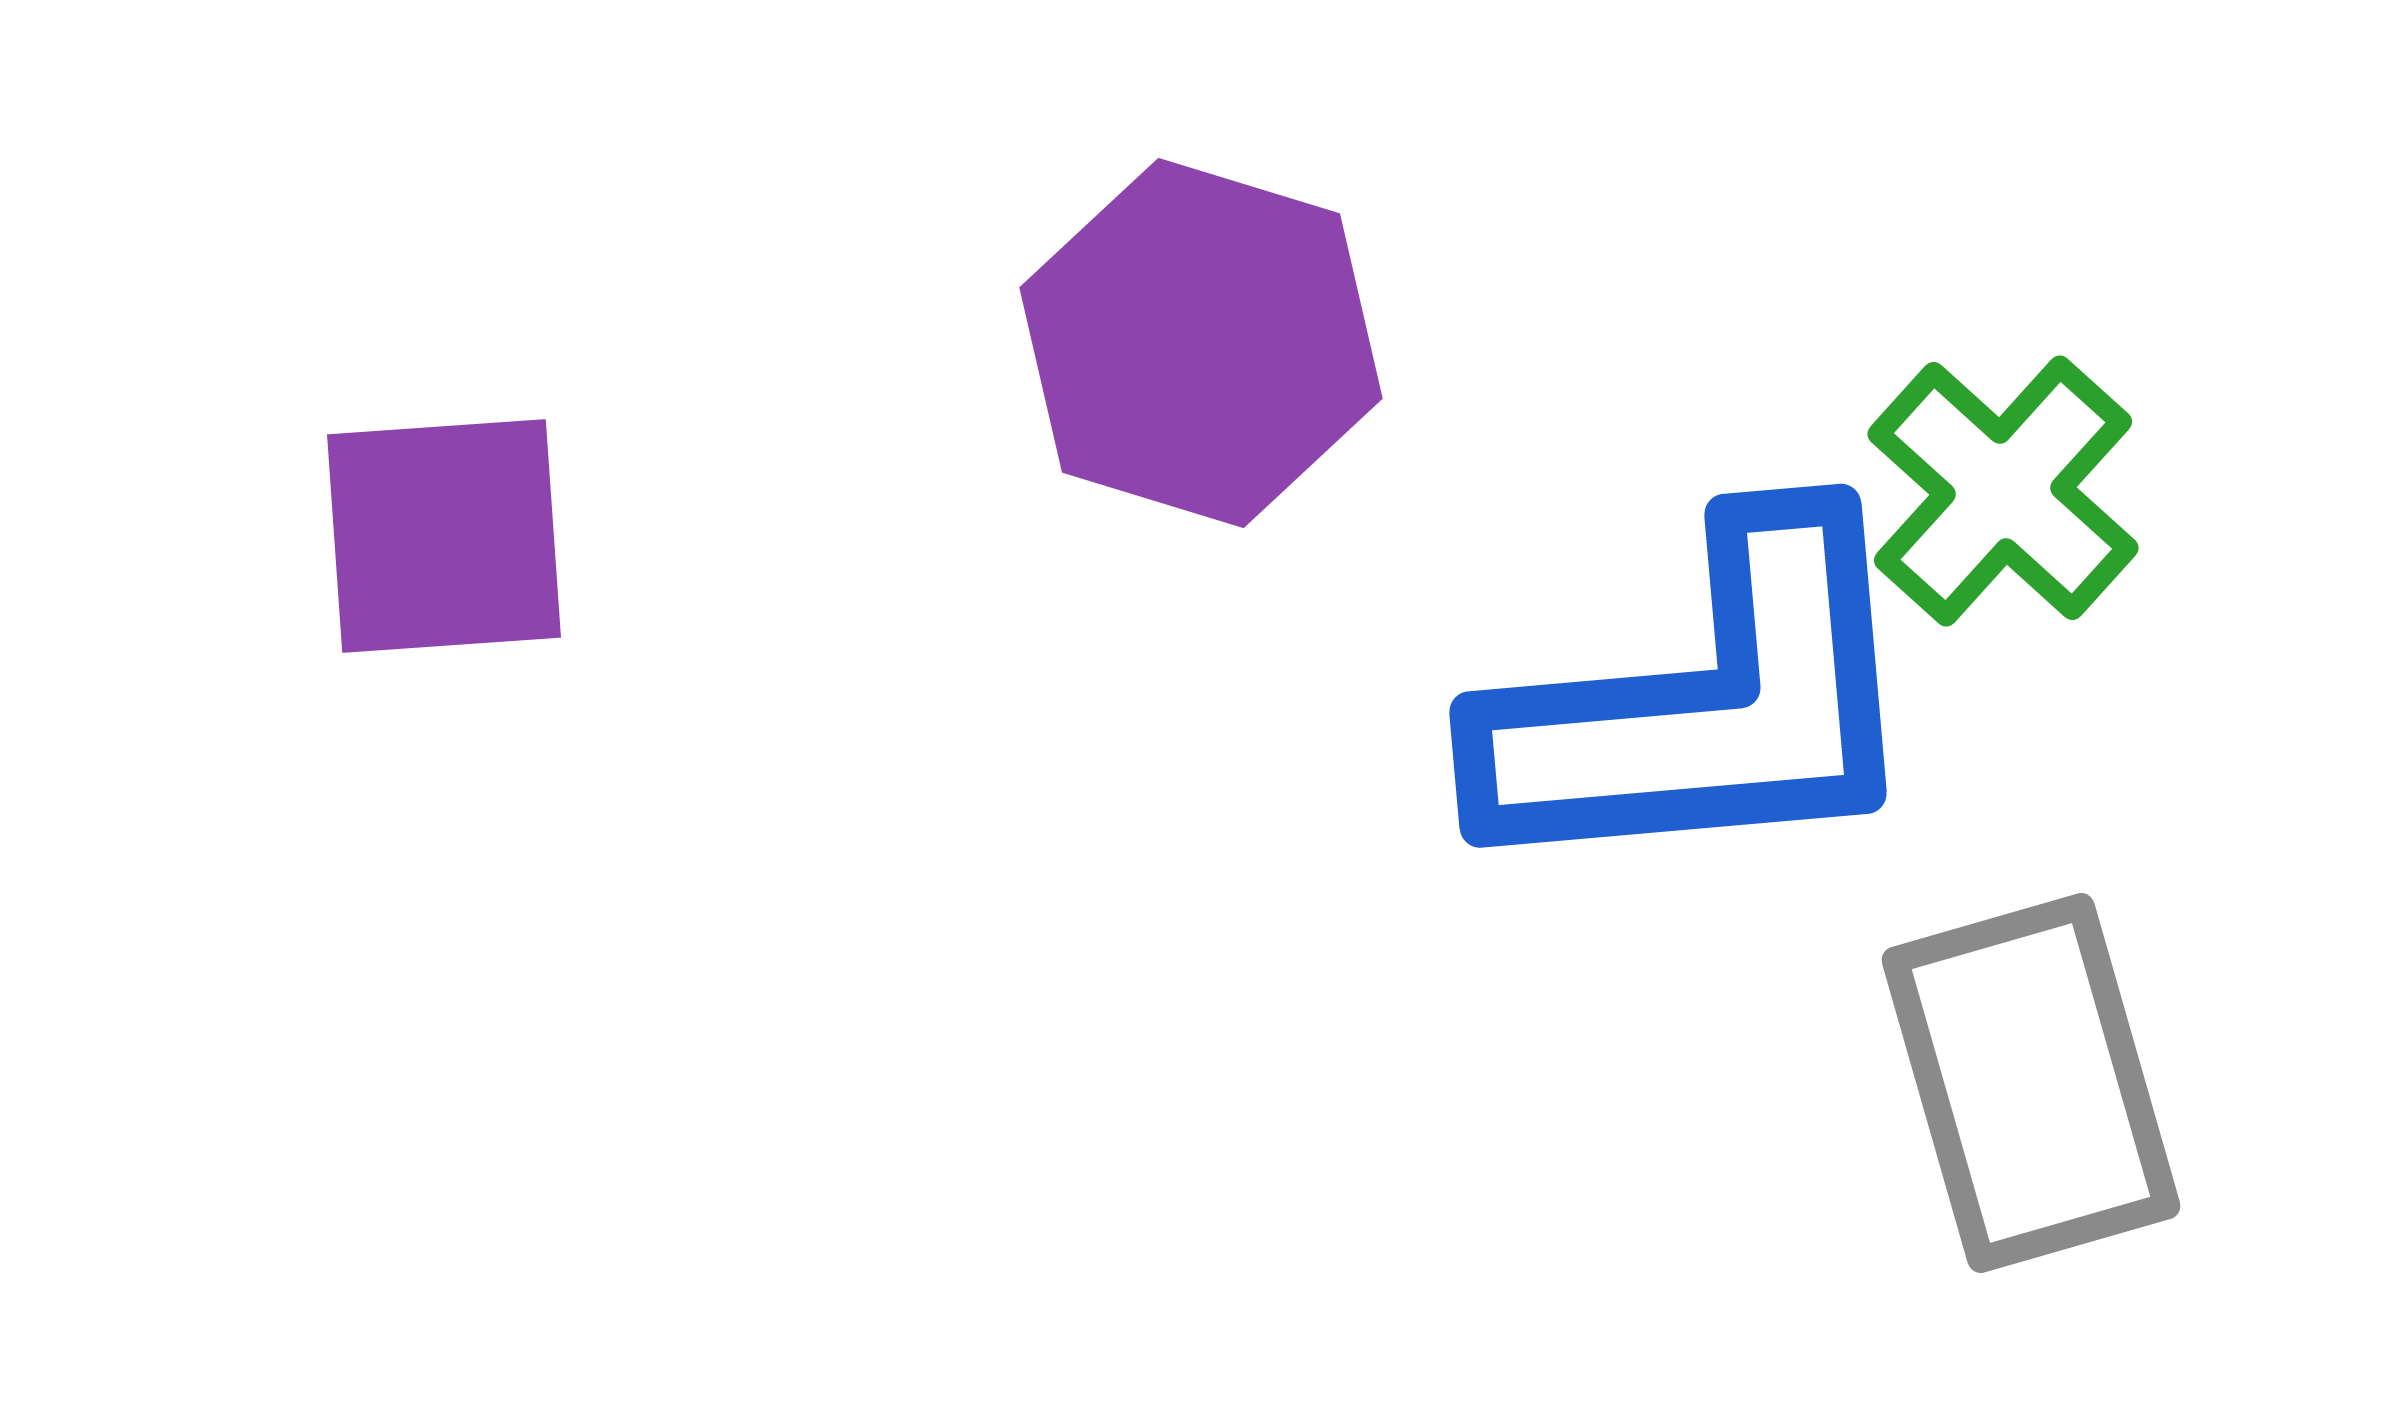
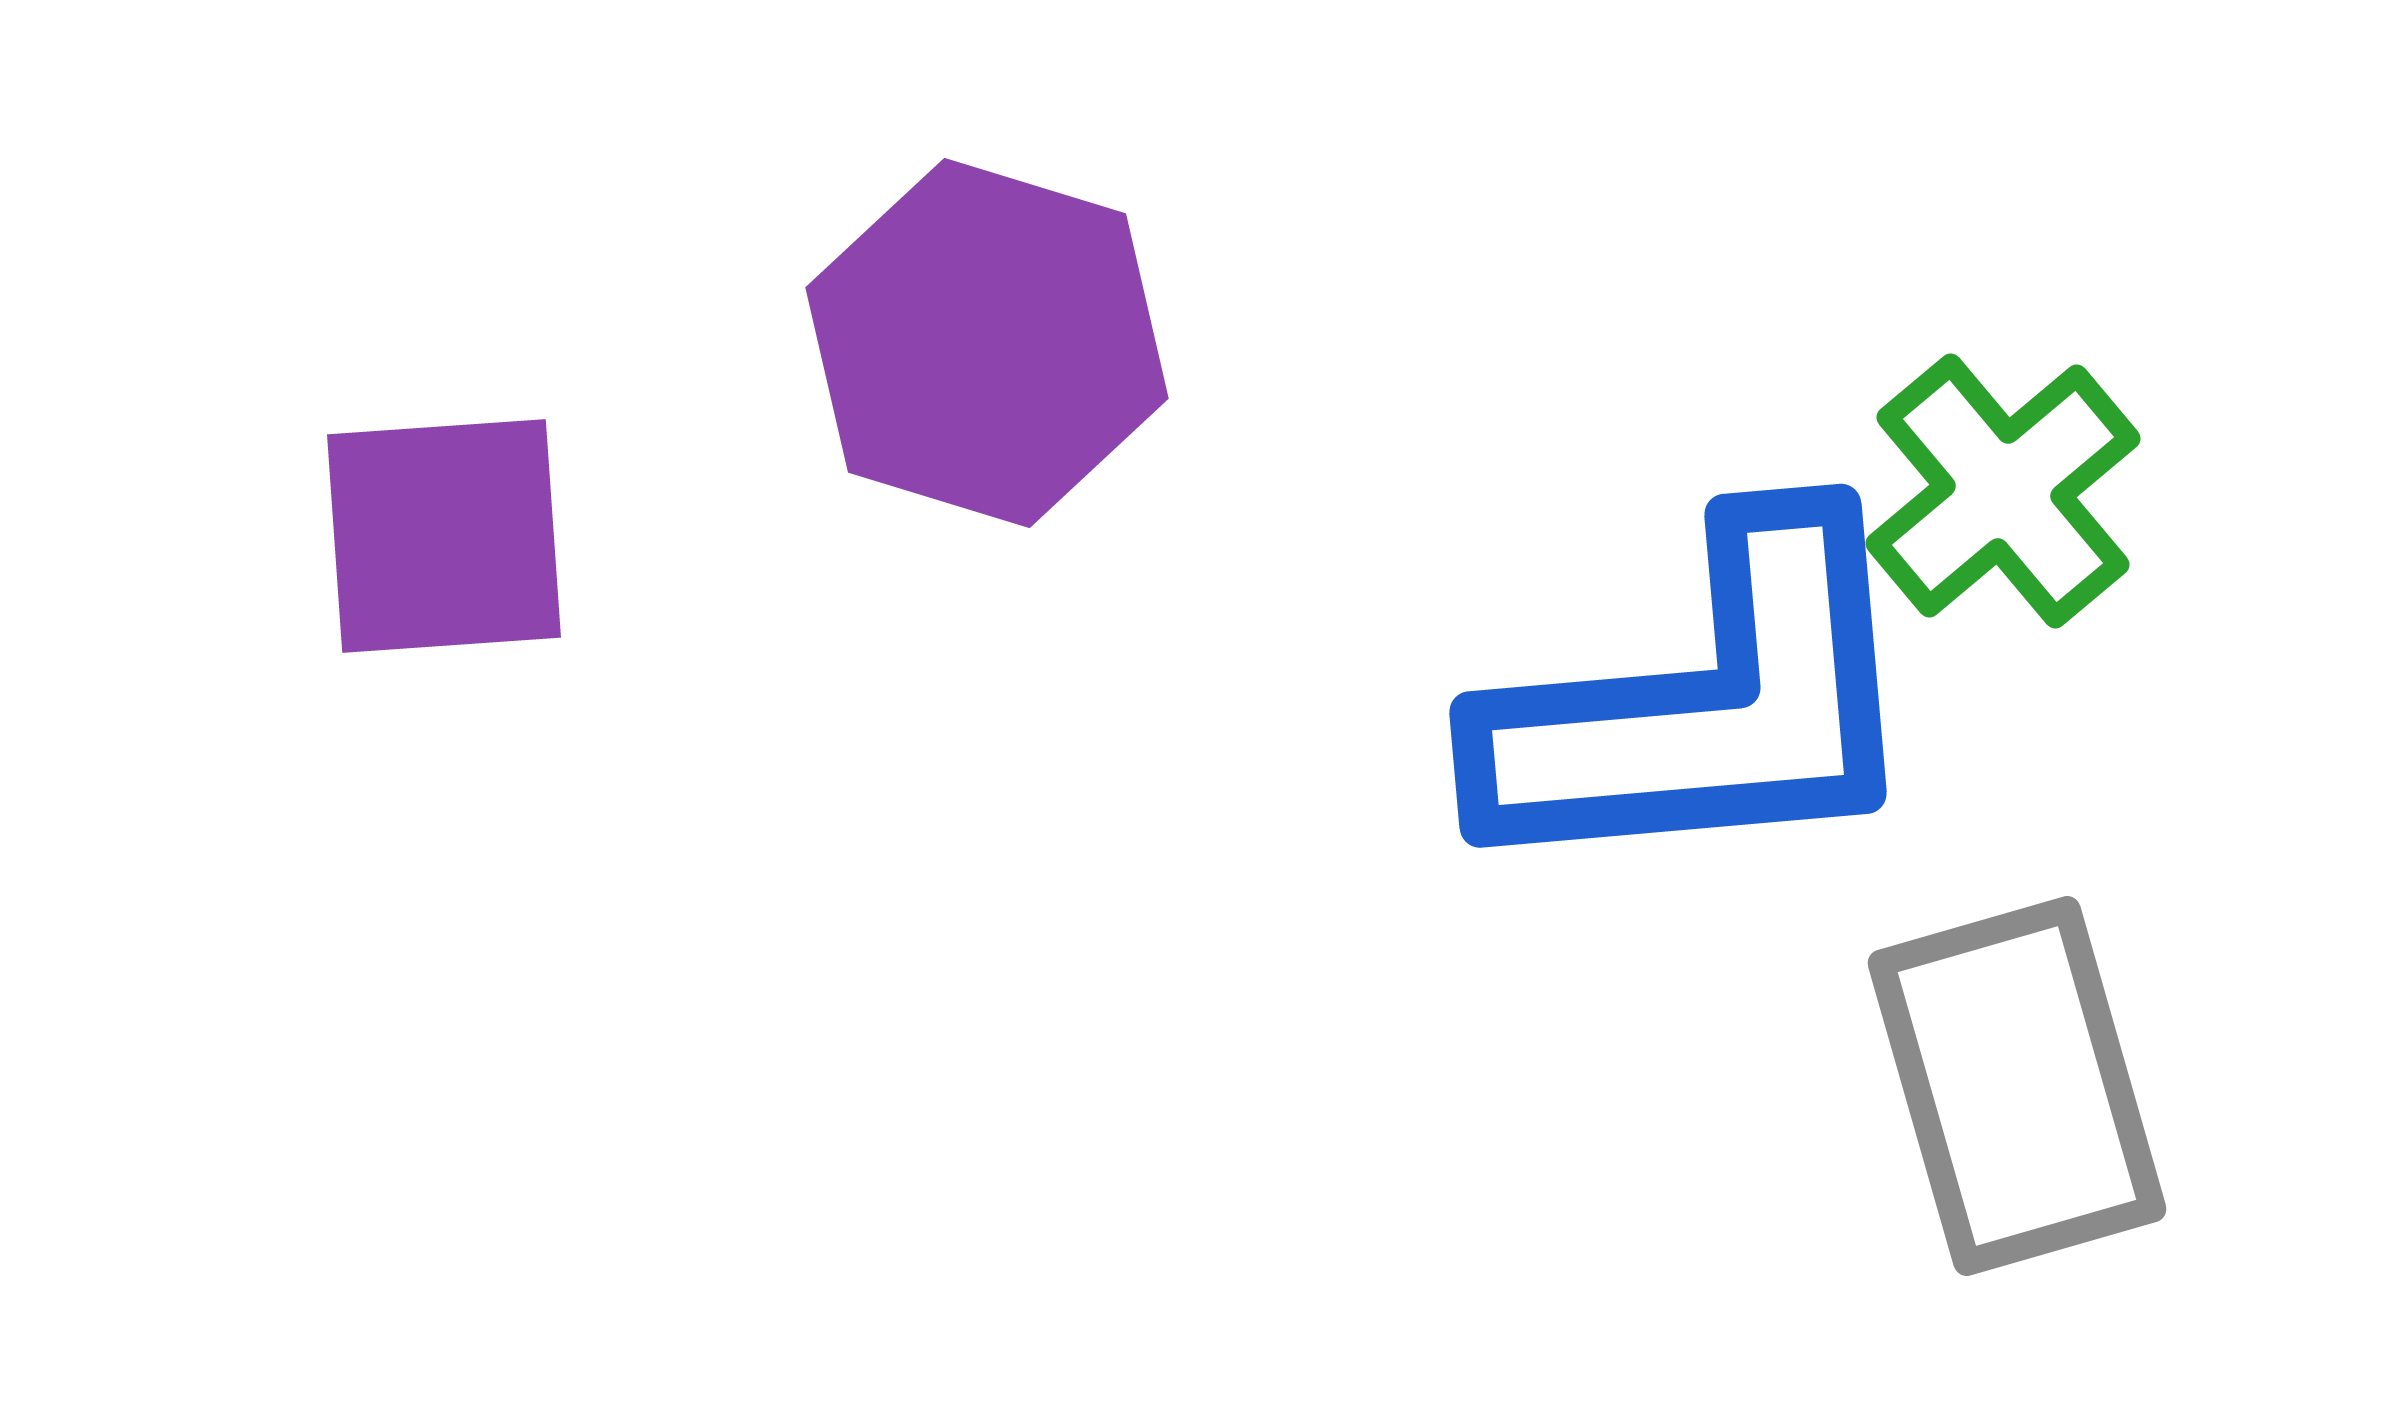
purple hexagon: moved 214 px left
green cross: rotated 8 degrees clockwise
gray rectangle: moved 14 px left, 3 px down
